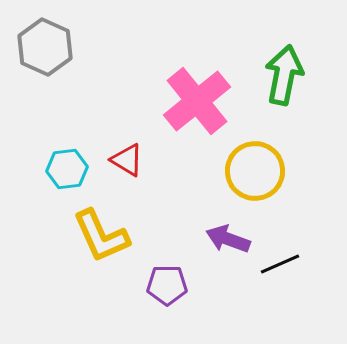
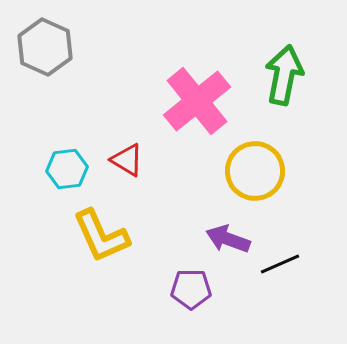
purple pentagon: moved 24 px right, 4 px down
